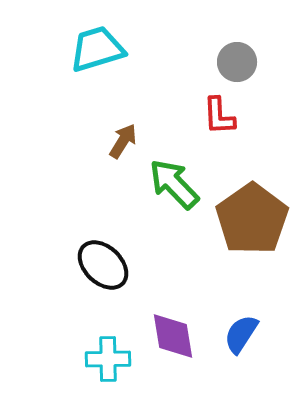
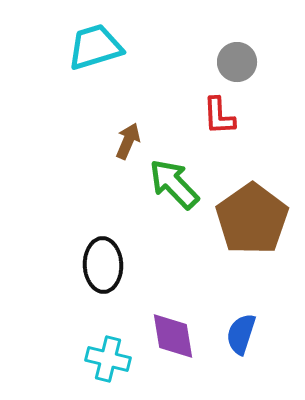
cyan trapezoid: moved 2 px left, 2 px up
brown arrow: moved 5 px right; rotated 9 degrees counterclockwise
black ellipse: rotated 44 degrees clockwise
blue semicircle: rotated 15 degrees counterclockwise
cyan cross: rotated 15 degrees clockwise
